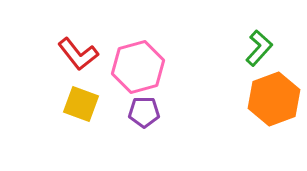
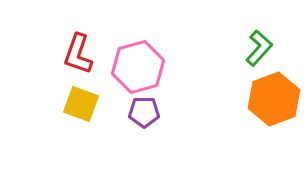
red L-shape: rotated 57 degrees clockwise
